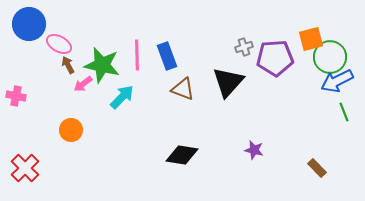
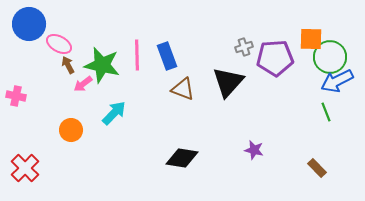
orange square: rotated 15 degrees clockwise
cyan arrow: moved 8 px left, 16 px down
green line: moved 18 px left
black diamond: moved 3 px down
